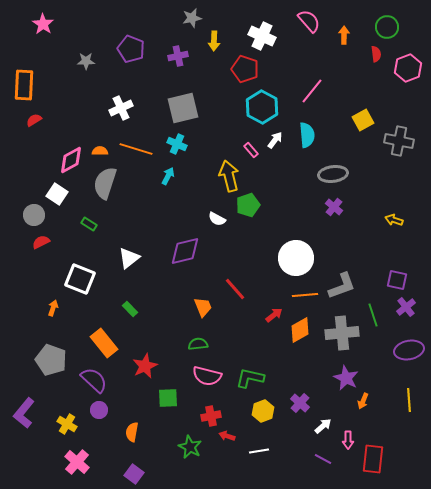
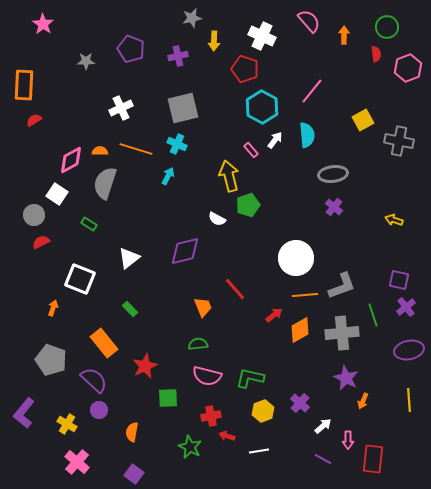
purple square at (397, 280): moved 2 px right
